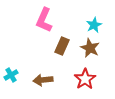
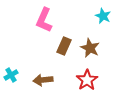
cyan star: moved 9 px right, 9 px up; rotated 21 degrees counterclockwise
brown rectangle: moved 2 px right
red star: moved 2 px right, 1 px down
